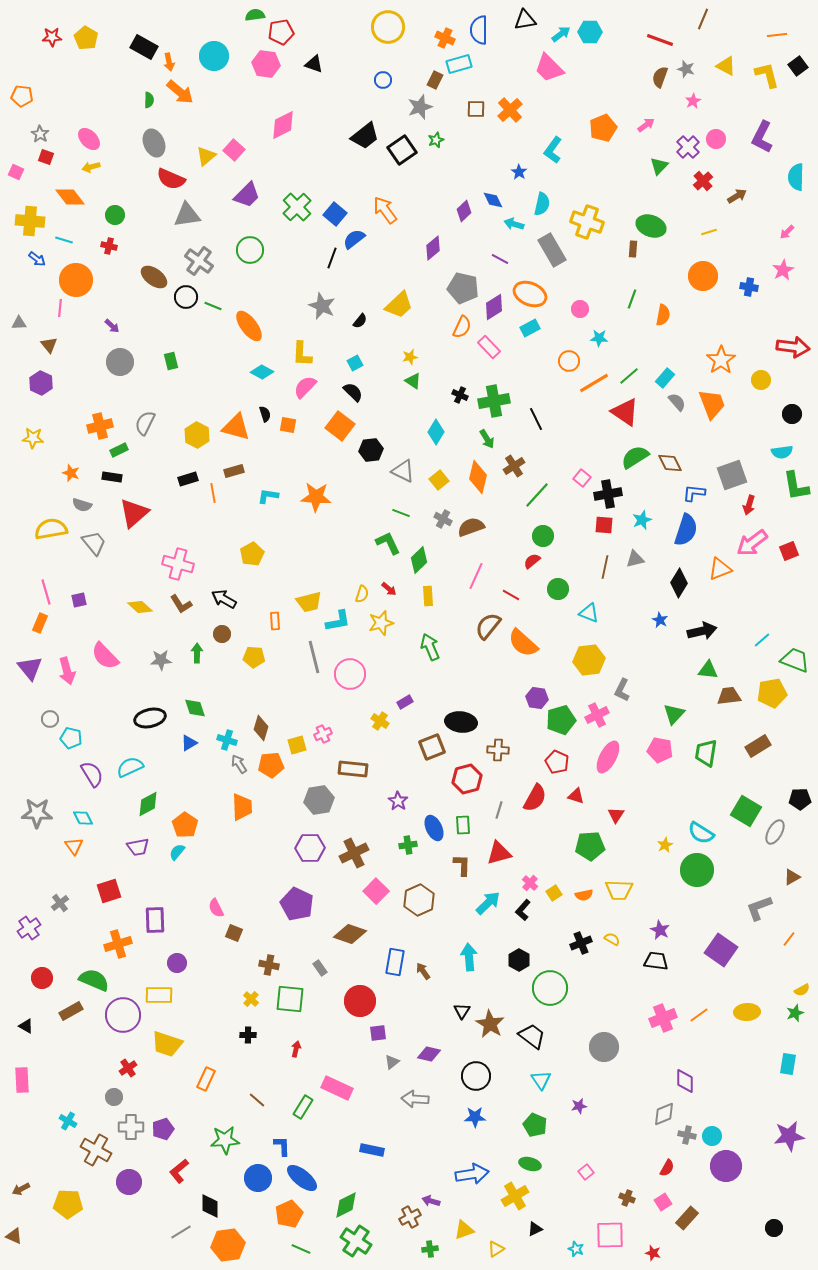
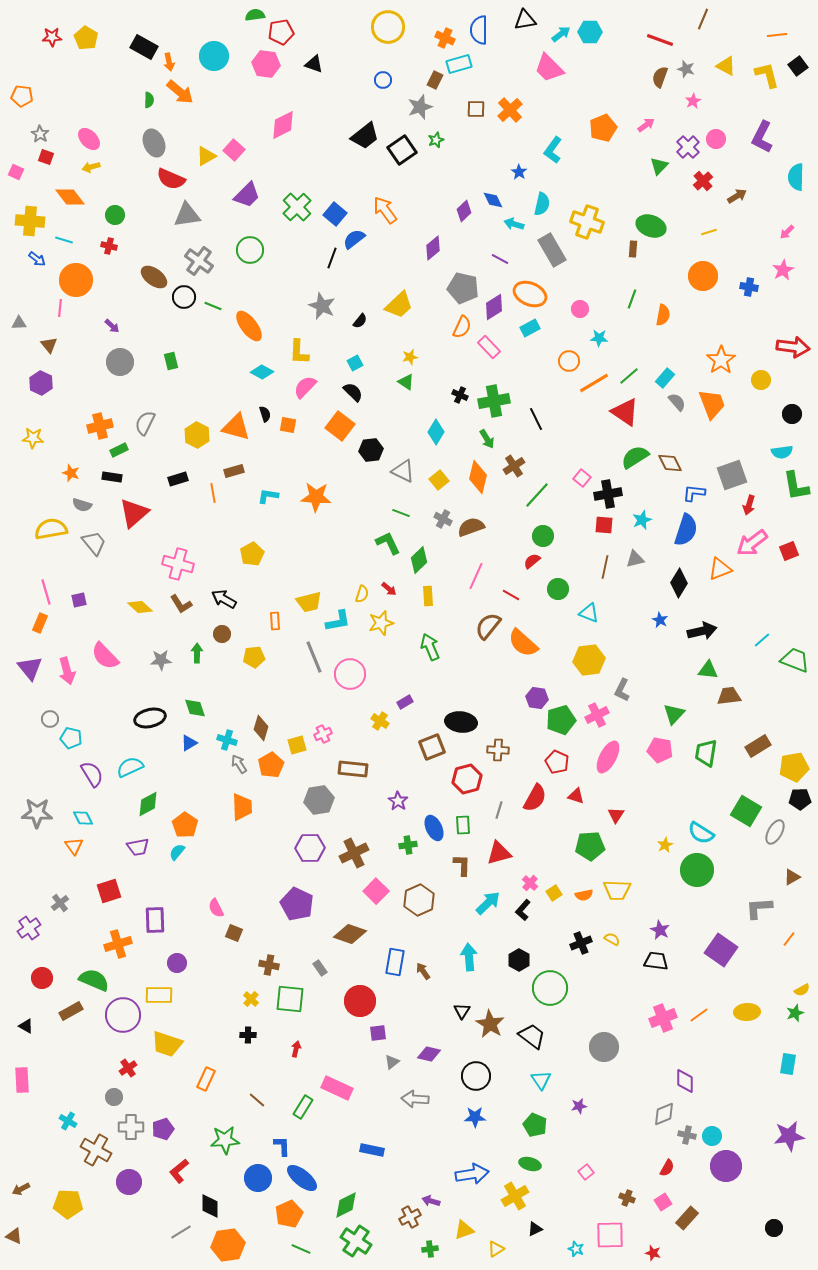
yellow triangle at (206, 156): rotated 10 degrees clockwise
black circle at (186, 297): moved 2 px left
yellow L-shape at (302, 354): moved 3 px left, 2 px up
green triangle at (413, 381): moved 7 px left, 1 px down
black rectangle at (188, 479): moved 10 px left
yellow pentagon at (254, 657): rotated 10 degrees counterclockwise
gray line at (314, 657): rotated 8 degrees counterclockwise
yellow pentagon at (772, 693): moved 22 px right, 74 px down
orange pentagon at (271, 765): rotated 25 degrees counterclockwise
yellow trapezoid at (619, 890): moved 2 px left
gray L-shape at (759, 908): rotated 16 degrees clockwise
